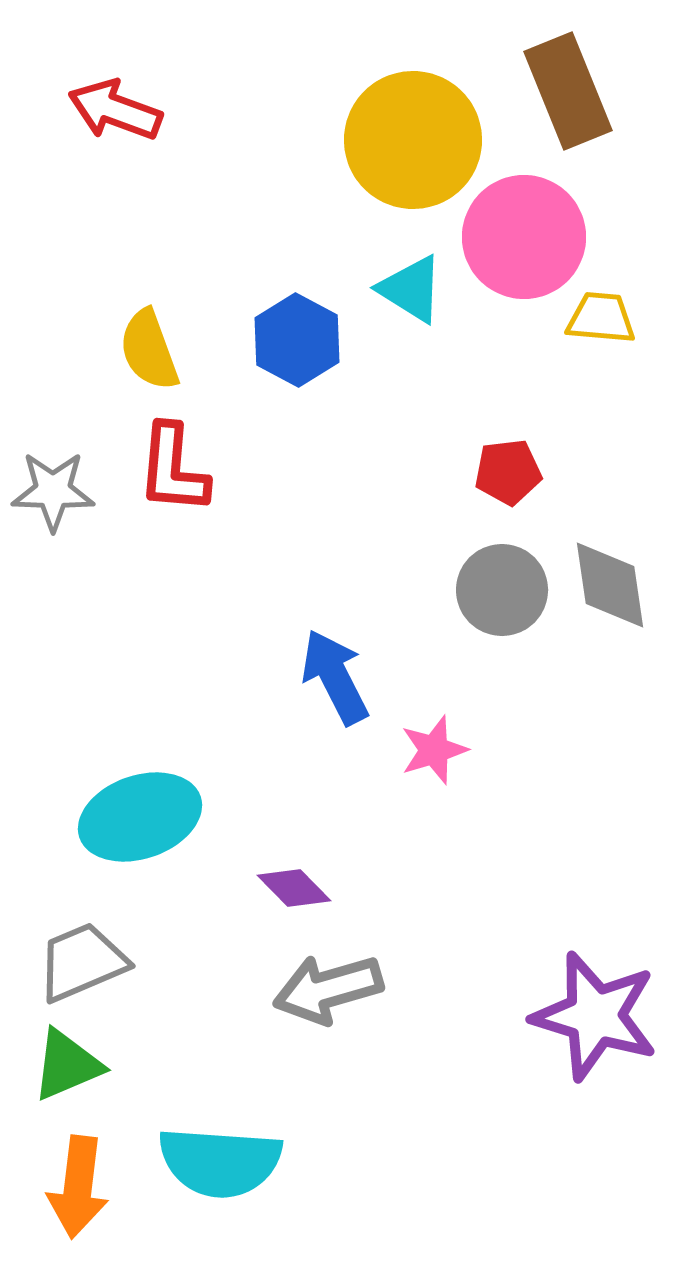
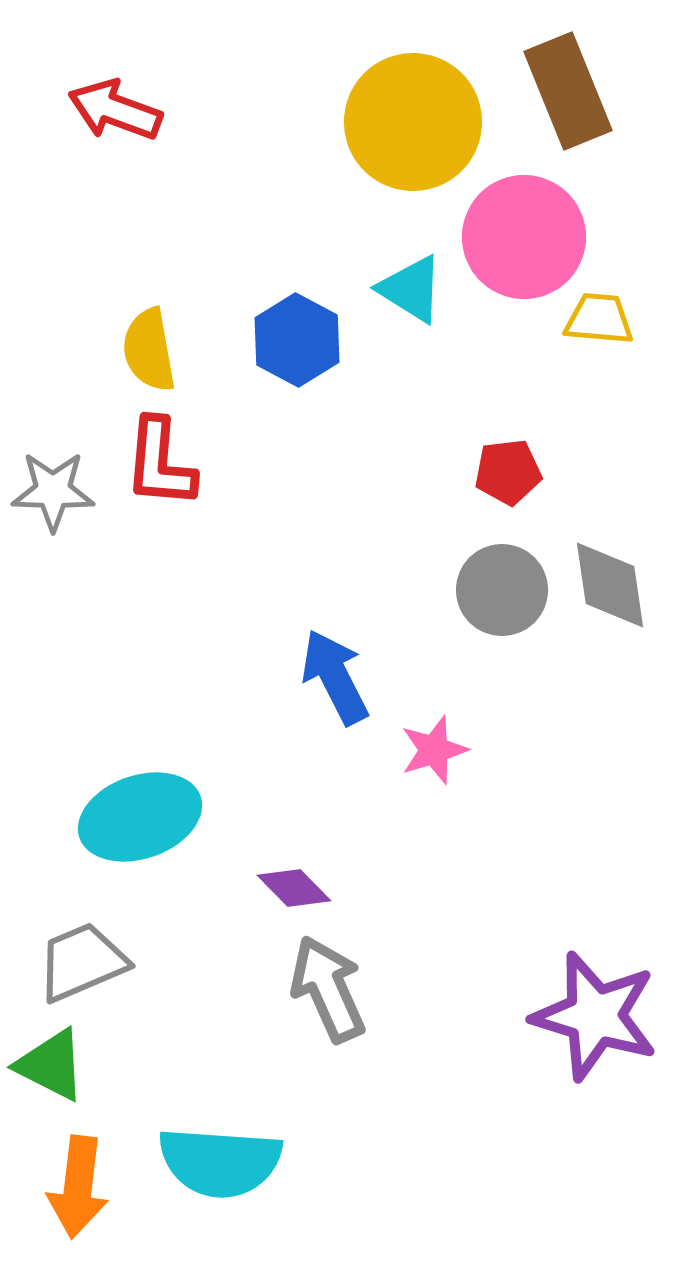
yellow circle: moved 18 px up
yellow trapezoid: moved 2 px left, 1 px down
yellow semicircle: rotated 10 degrees clockwise
red L-shape: moved 13 px left, 6 px up
gray arrow: rotated 82 degrees clockwise
green triangle: moved 16 px left; rotated 50 degrees clockwise
